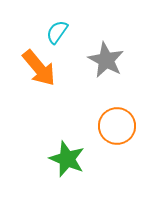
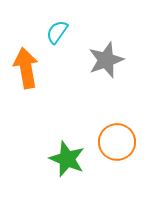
gray star: rotated 24 degrees clockwise
orange arrow: moved 13 px left; rotated 150 degrees counterclockwise
orange circle: moved 16 px down
